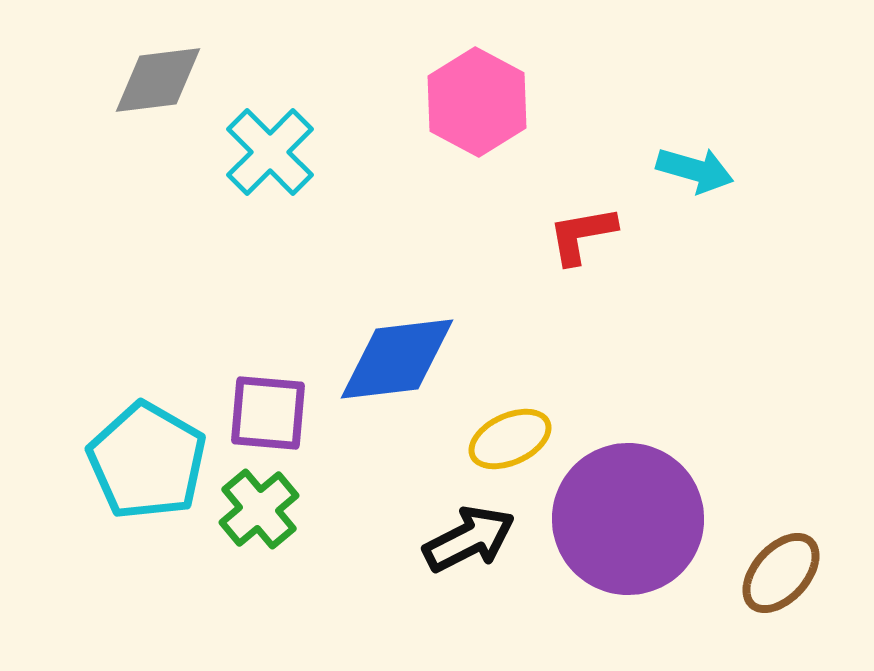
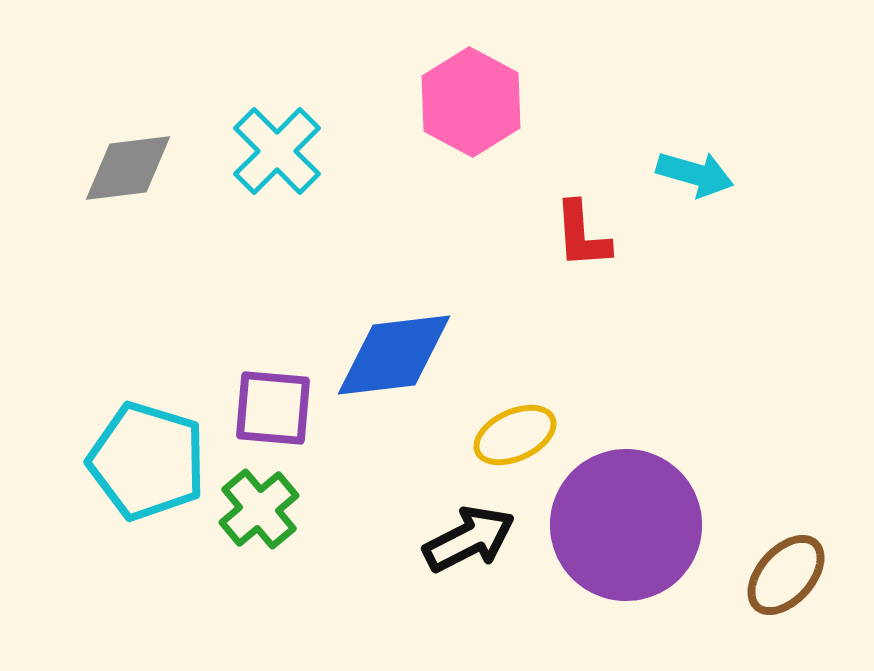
gray diamond: moved 30 px left, 88 px down
pink hexagon: moved 6 px left
cyan cross: moved 7 px right, 1 px up
cyan arrow: moved 4 px down
red L-shape: rotated 84 degrees counterclockwise
blue diamond: moved 3 px left, 4 px up
purple square: moved 5 px right, 5 px up
yellow ellipse: moved 5 px right, 4 px up
cyan pentagon: rotated 13 degrees counterclockwise
purple circle: moved 2 px left, 6 px down
brown ellipse: moved 5 px right, 2 px down
